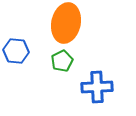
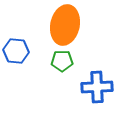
orange ellipse: moved 1 px left, 2 px down
green pentagon: rotated 25 degrees clockwise
